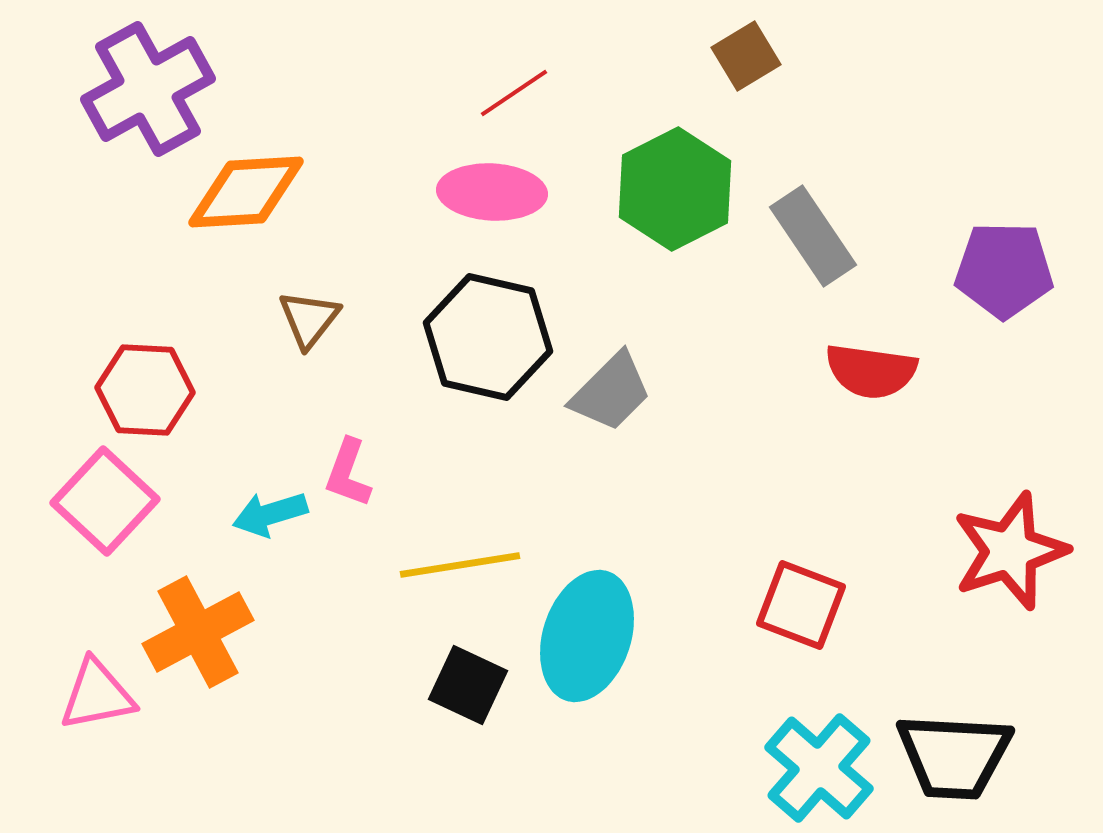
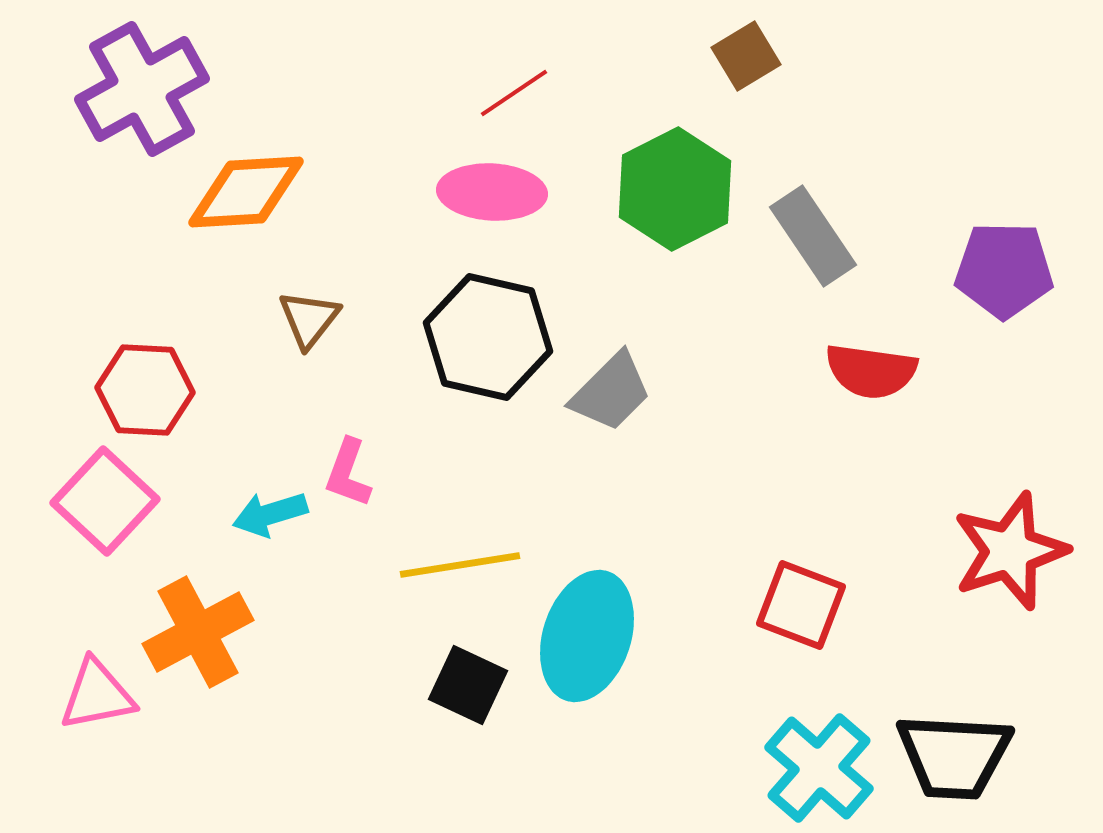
purple cross: moved 6 px left
